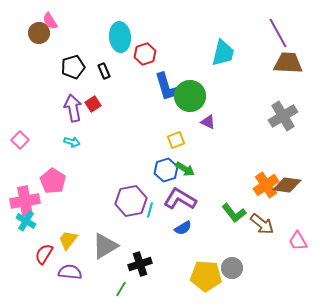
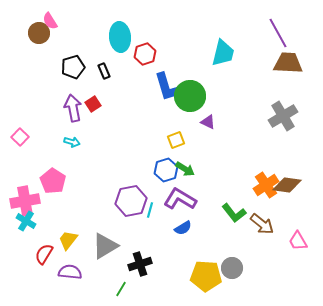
pink square: moved 3 px up
